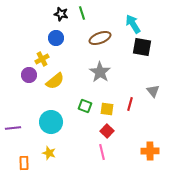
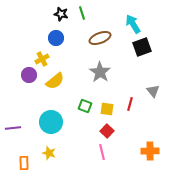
black square: rotated 30 degrees counterclockwise
